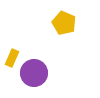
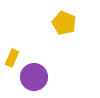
purple circle: moved 4 px down
